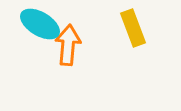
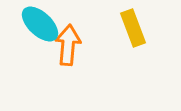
cyan ellipse: rotated 12 degrees clockwise
